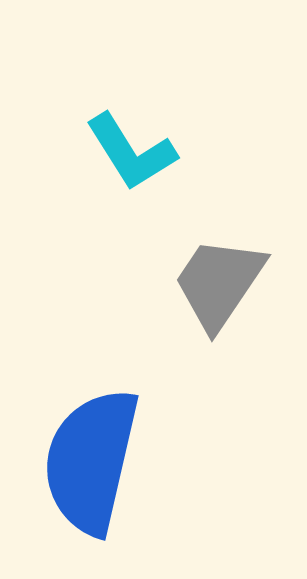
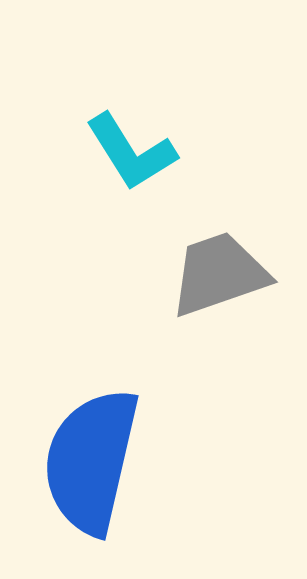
gray trapezoid: moved 9 px up; rotated 37 degrees clockwise
